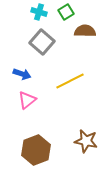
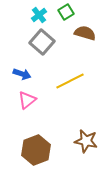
cyan cross: moved 3 px down; rotated 35 degrees clockwise
brown semicircle: moved 2 px down; rotated 15 degrees clockwise
